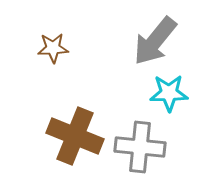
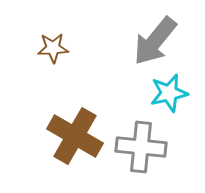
cyan star: rotated 12 degrees counterclockwise
brown cross: rotated 8 degrees clockwise
gray cross: moved 1 px right
